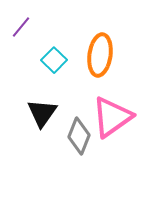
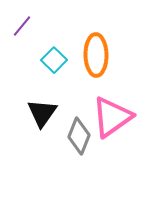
purple line: moved 1 px right, 1 px up
orange ellipse: moved 4 px left; rotated 9 degrees counterclockwise
